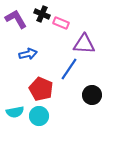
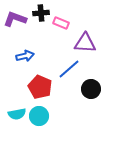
black cross: moved 1 px left, 1 px up; rotated 28 degrees counterclockwise
purple L-shape: moved 1 px left; rotated 40 degrees counterclockwise
purple triangle: moved 1 px right, 1 px up
blue arrow: moved 3 px left, 2 px down
blue line: rotated 15 degrees clockwise
red pentagon: moved 1 px left, 2 px up
black circle: moved 1 px left, 6 px up
cyan semicircle: moved 2 px right, 2 px down
